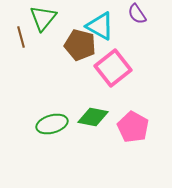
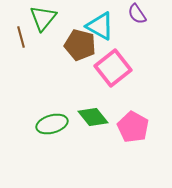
green diamond: rotated 40 degrees clockwise
